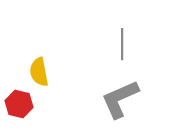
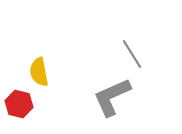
gray line: moved 10 px right, 10 px down; rotated 32 degrees counterclockwise
gray L-shape: moved 8 px left, 2 px up
